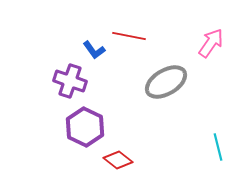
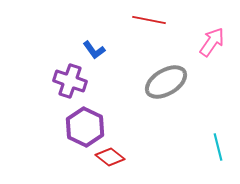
red line: moved 20 px right, 16 px up
pink arrow: moved 1 px right, 1 px up
red diamond: moved 8 px left, 3 px up
